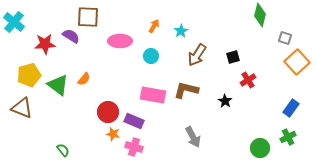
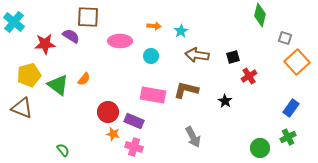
orange arrow: rotated 64 degrees clockwise
brown arrow: rotated 65 degrees clockwise
red cross: moved 1 px right, 4 px up
